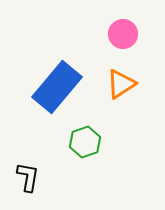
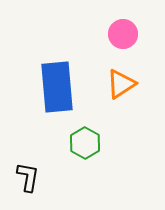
blue rectangle: rotated 45 degrees counterclockwise
green hexagon: moved 1 px down; rotated 12 degrees counterclockwise
